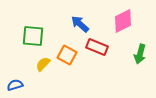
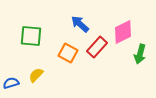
pink diamond: moved 11 px down
green square: moved 2 px left
red rectangle: rotated 70 degrees counterclockwise
orange square: moved 1 px right, 2 px up
yellow semicircle: moved 7 px left, 11 px down
blue semicircle: moved 4 px left, 2 px up
